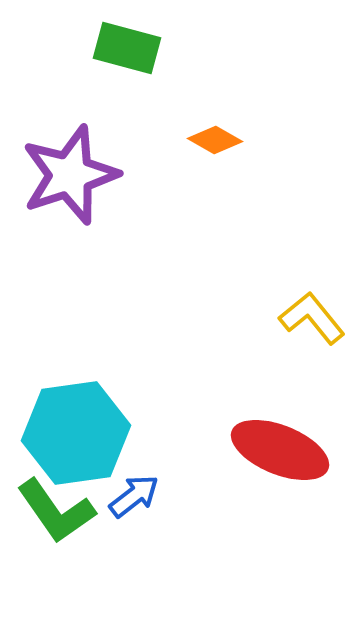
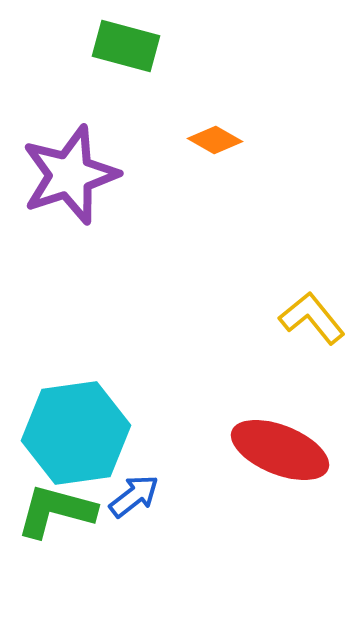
green rectangle: moved 1 px left, 2 px up
green L-shape: rotated 140 degrees clockwise
